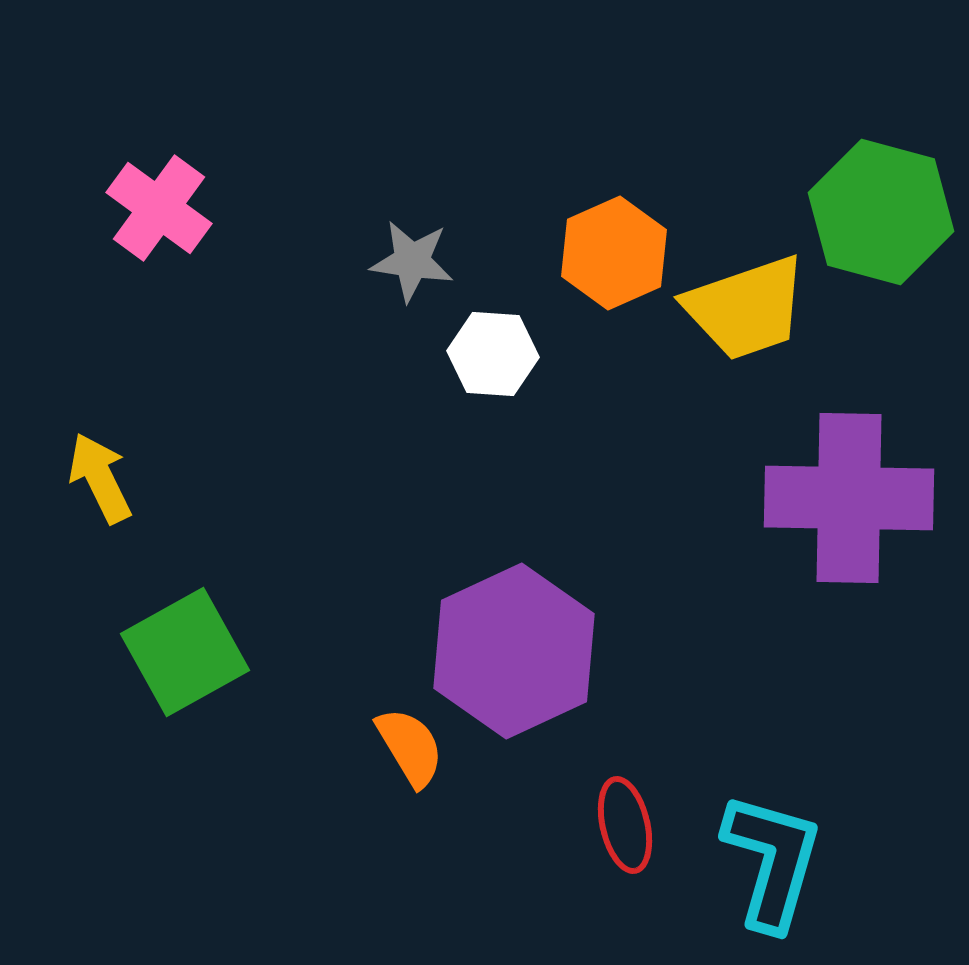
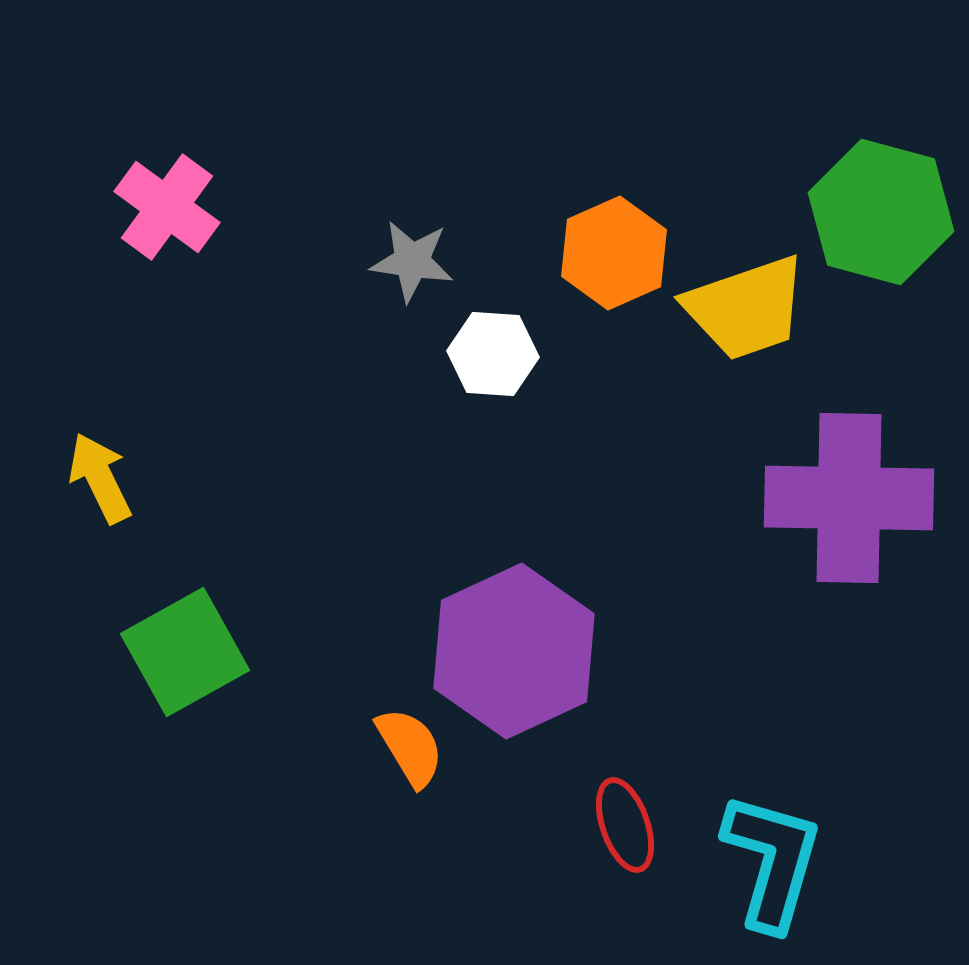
pink cross: moved 8 px right, 1 px up
red ellipse: rotated 6 degrees counterclockwise
